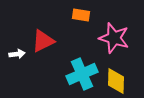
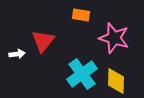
red triangle: rotated 25 degrees counterclockwise
cyan cross: rotated 12 degrees counterclockwise
